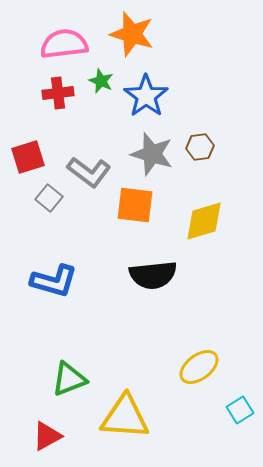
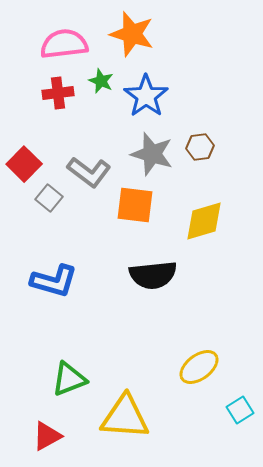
red square: moved 4 px left, 7 px down; rotated 28 degrees counterclockwise
